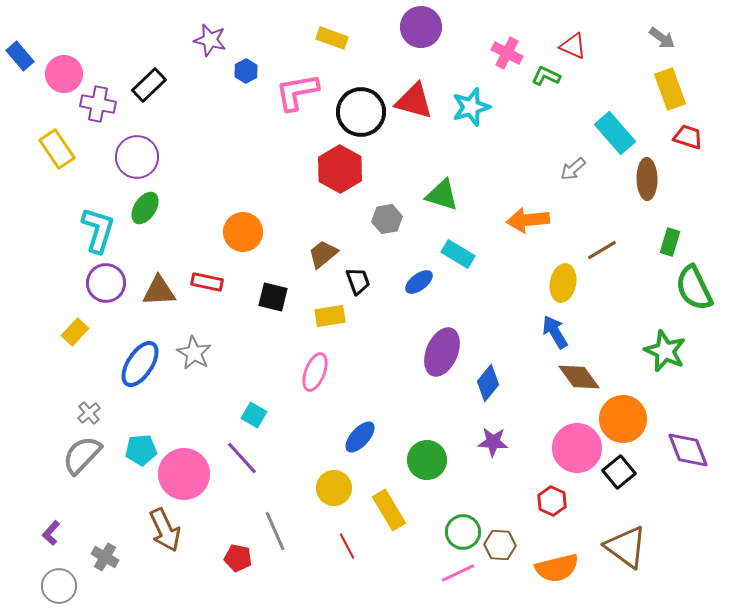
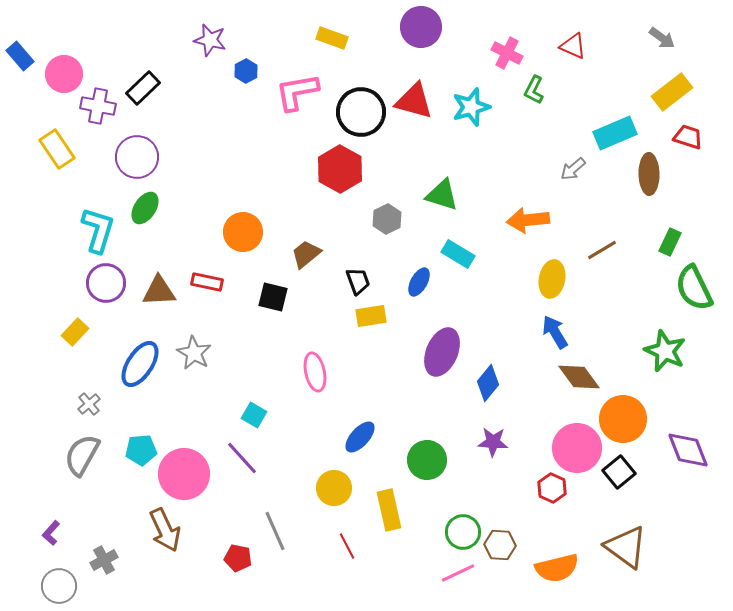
green L-shape at (546, 76): moved 12 px left, 14 px down; rotated 88 degrees counterclockwise
black rectangle at (149, 85): moved 6 px left, 3 px down
yellow rectangle at (670, 89): moved 2 px right, 3 px down; rotated 72 degrees clockwise
purple cross at (98, 104): moved 2 px down
cyan rectangle at (615, 133): rotated 72 degrees counterclockwise
brown ellipse at (647, 179): moved 2 px right, 5 px up
gray hexagon at (387, 219): rotated 16 degrees counterclockwise
green rectangle at (670, 242): rotated 8 degrees clockwise
brown trapezoid at (323, 254): moved 17 px left
blue ellipse at (419, 282): rotated 24 degrees counterclockwise
yellow ellipse at (563, 283): moved 11 px left, 4 px up
yellow rectangle at (330, 316): moved 41 px right
pink ellipse at (315, 372): rotated 33 degrees counterclockwise
gray cross at (89, 413): moved 9 px up
gray semicircle at (82, 455): rotated 15 degrees counterclockwise
red hexagon at (552, 501): moved 13 px up
yellow rectangle at (389, 510): rotated 18 degrees clockwise
gray cross at (105, 557): moved 1 px left, 3 px down; rotated 32 degrees clockwise
